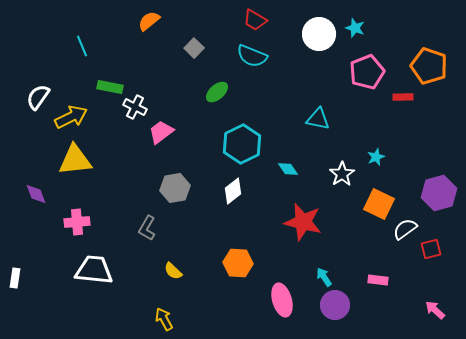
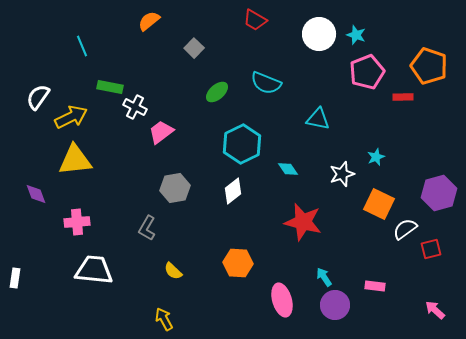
cyan star at (355, 28): moved 1 px right, 7 px down
cyan semicircle at (252, 56): moved 14 px right, 27 px down
white star at (342, 174): rotated 15 degrees clockwise
pink rectangle at (378, 280): moved 3 px left, 6 px down
